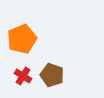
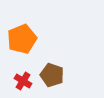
red cross: moved 5 px down
